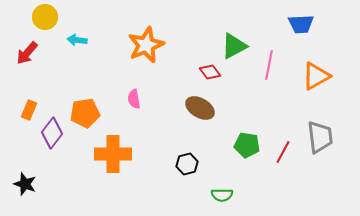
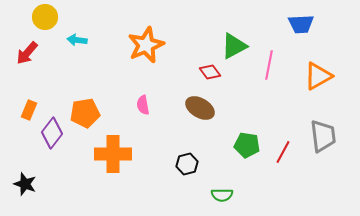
orange triangle: moved 2 px right
pink semicircle: moved 9 px right, 6 px down
gray trapezoid: moved 3 px right, 1 px up
